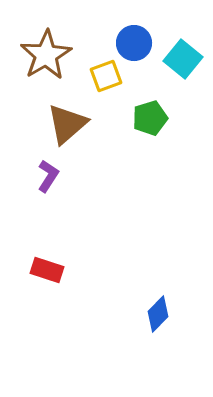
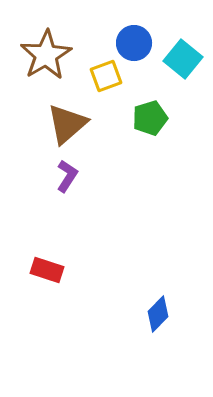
purple L-shape: moved 19 px right
